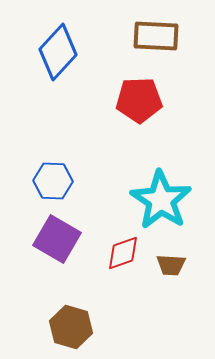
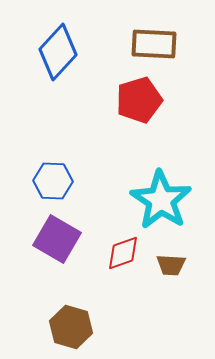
brown rectangle: moved 2 px left, 8 px down
red pentagon: rotated 15 degrees counterclockwise
